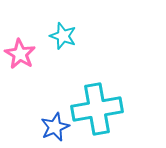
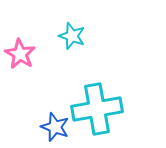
cyan star: moved 9 px right
blue star: rotated 28 degrees counterclockwise
